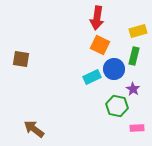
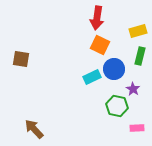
green rectangle: moved 6 px right
brown arrow: rotated 10 degrees clockwise
